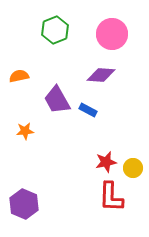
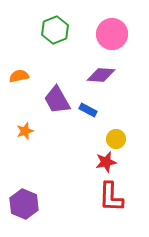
orange star: rotated 12 degrees counterclockwise
yellow circle: moved 17 px left, 29 px up
